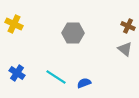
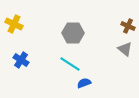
blue cross: moved 4 px right, 13 px up
cyan line: moved 14 px right, 13 px up
